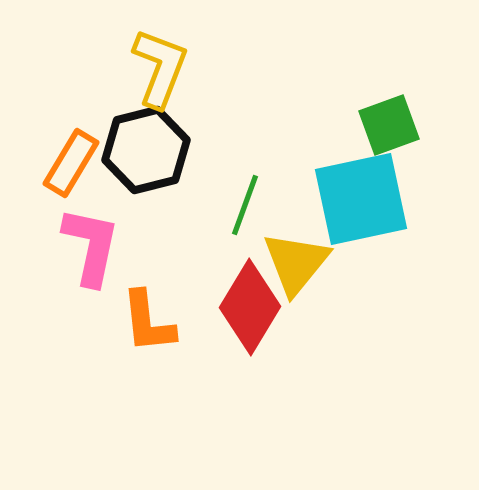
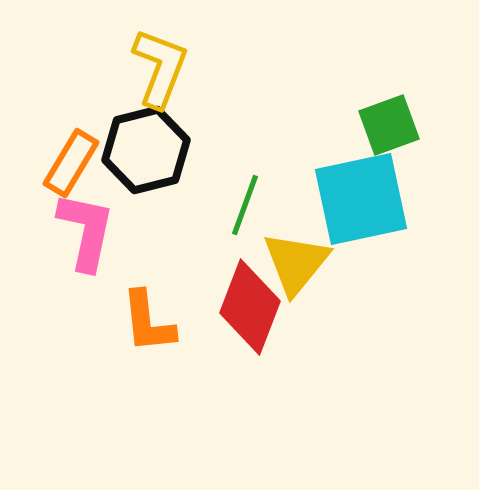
pink L-shape: moved 5 px left, 15 px up
red diamond: rotated 10 degrees counterclockwise
